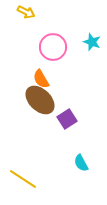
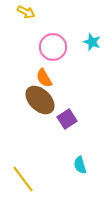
orange semicircle: moved 3 px right, 1 px up
cyan semicircle: moved 1 px left, 2 px down; rotated 12 degrees clockwise
yellow line: rotated 20 degrees clockwise
